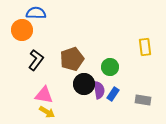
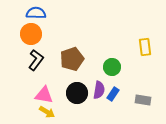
orange circle: moved 9 px right, 4 px down
green circle: moved 2 px right
black circle: moved 7 px left, 9 px down
purple semicircle: rotated 18 degrees clockwise
